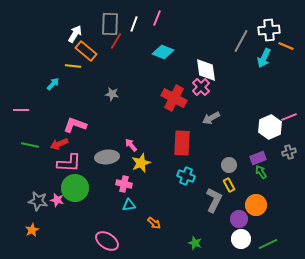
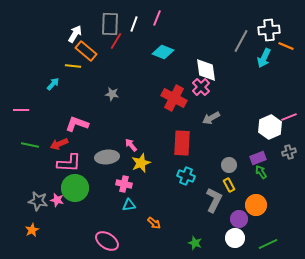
pink L-shape at (75, 125): moved 2 px right, 1 px up
white circle at (241, 239): moved 6 px left, 1 px up
